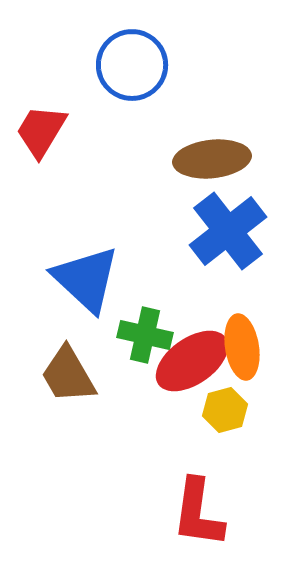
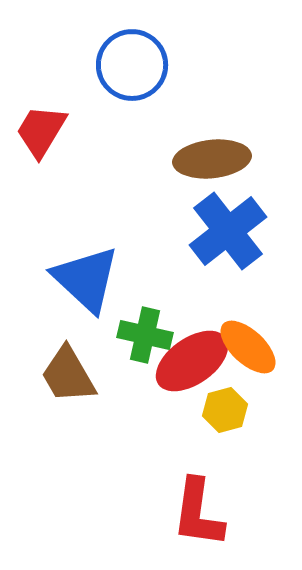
orange ellipse: moved 6 px right; rotated 38 degrees counterclockwise
